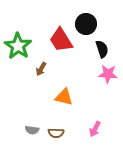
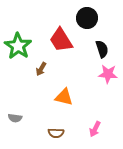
black circle: moved 1 px right, 6 px up
gray semicircle: moved 17 px left, 12 px up
